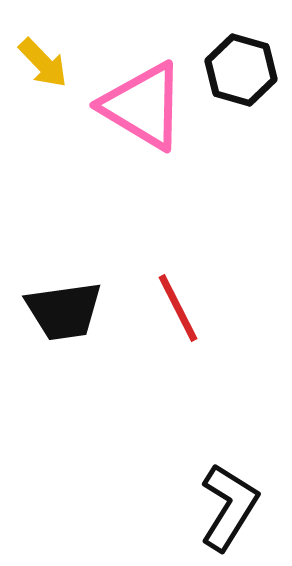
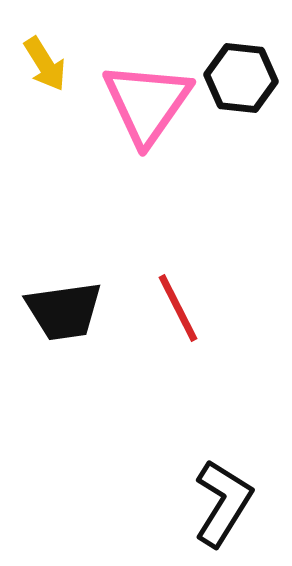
yellow arrow: moved 2 px right, 1 px down; rotated 12 degrees clockwise
black hexagon: moved 8 px down; rotated 10 degrees counterclockwise
pink triangle: moved 4 px right, 3 px up; rotated 34 degrees clockwise
black L-shape: moved 6 px left, 4 px up
